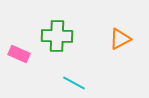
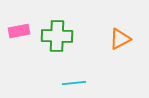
pink rectangle: moved 23 px up; rotated 35 degrees counterclockwise
cyan line: rotated 35 degrees counterclockwise
